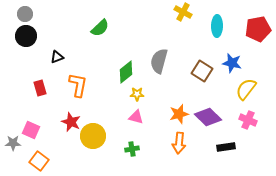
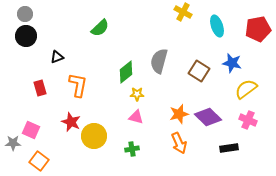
cyan ellipse: rotated 20 degrees counterclockwise
brown square: moved 3 px left
yellow semicircle: rotated 15 degrees clockwise
yellow circle: moved 1 px right
orange arrow: rotated 30 degrees counterclockwise
black rectangle: moved 3 px right, 1 px down
